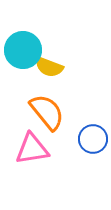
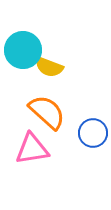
orange semicircle: rotated 9 degrees counterclockwise
blue circle: moved 6 px up
